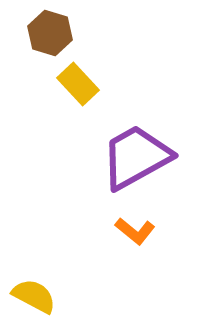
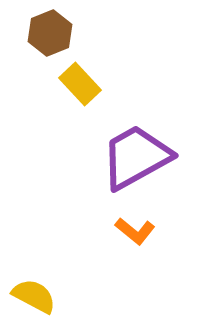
brown hexagon: rotated 21 degrees clockwise
yellow rectangle: moved 2 px right
